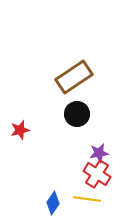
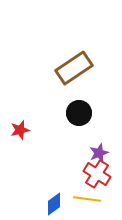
brown rectangle: moved 9 px up
black circle: moved 2 px right, 1 px up
purple star: rotated 12 degrees counterclockwise
blue diamond: moved 1 px right, 1 px down; rotated 20 degrees clockwise
